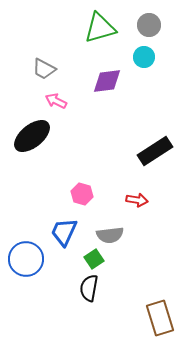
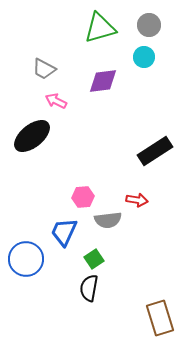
purple diamond: moved 4 px left
pink hexagon: moved 1 px right, 3 px down; rotated 20 degrees counterclockwise
gray semicircle: moved 2 px left, 15 px up
